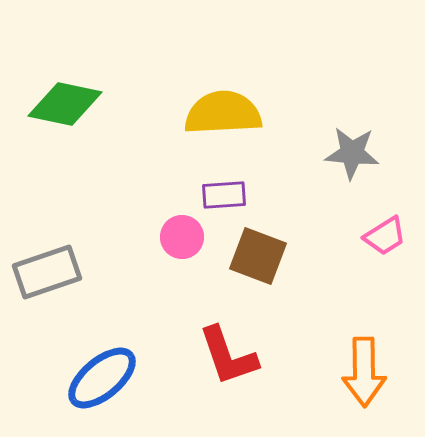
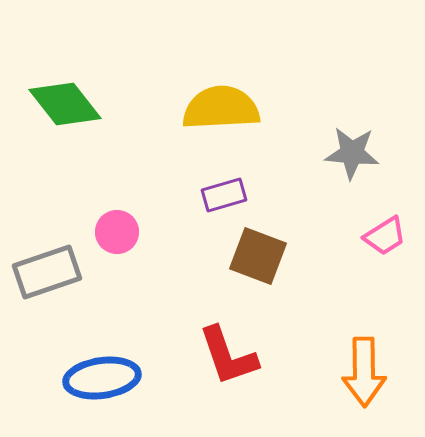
green diamond: rotated 40 degrees clockwise
yellow semicircle: moved 2 px left, 5 px up
purple rectangle: rotated 12 degrees counterclockwise
pink circle: moved 65 px left, 5 px up
blue ellipse: rotated 32 degrees clockwise
